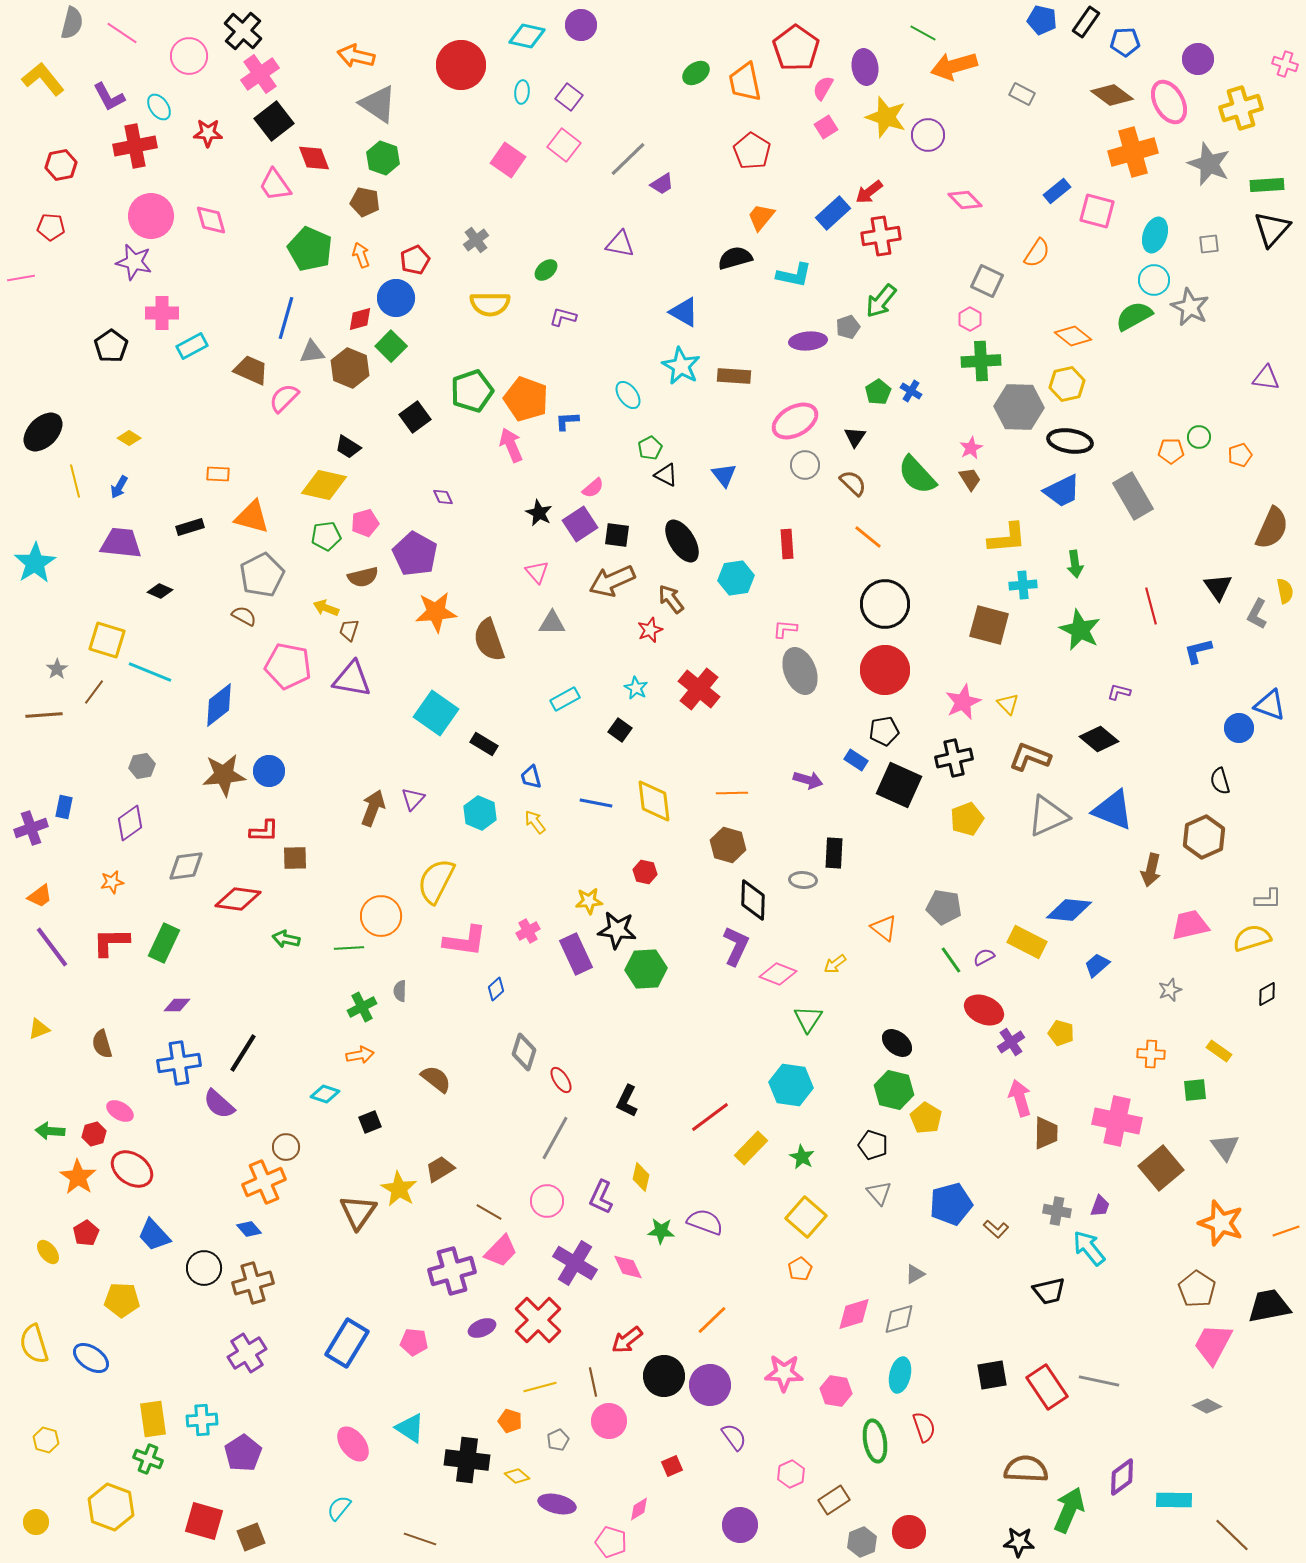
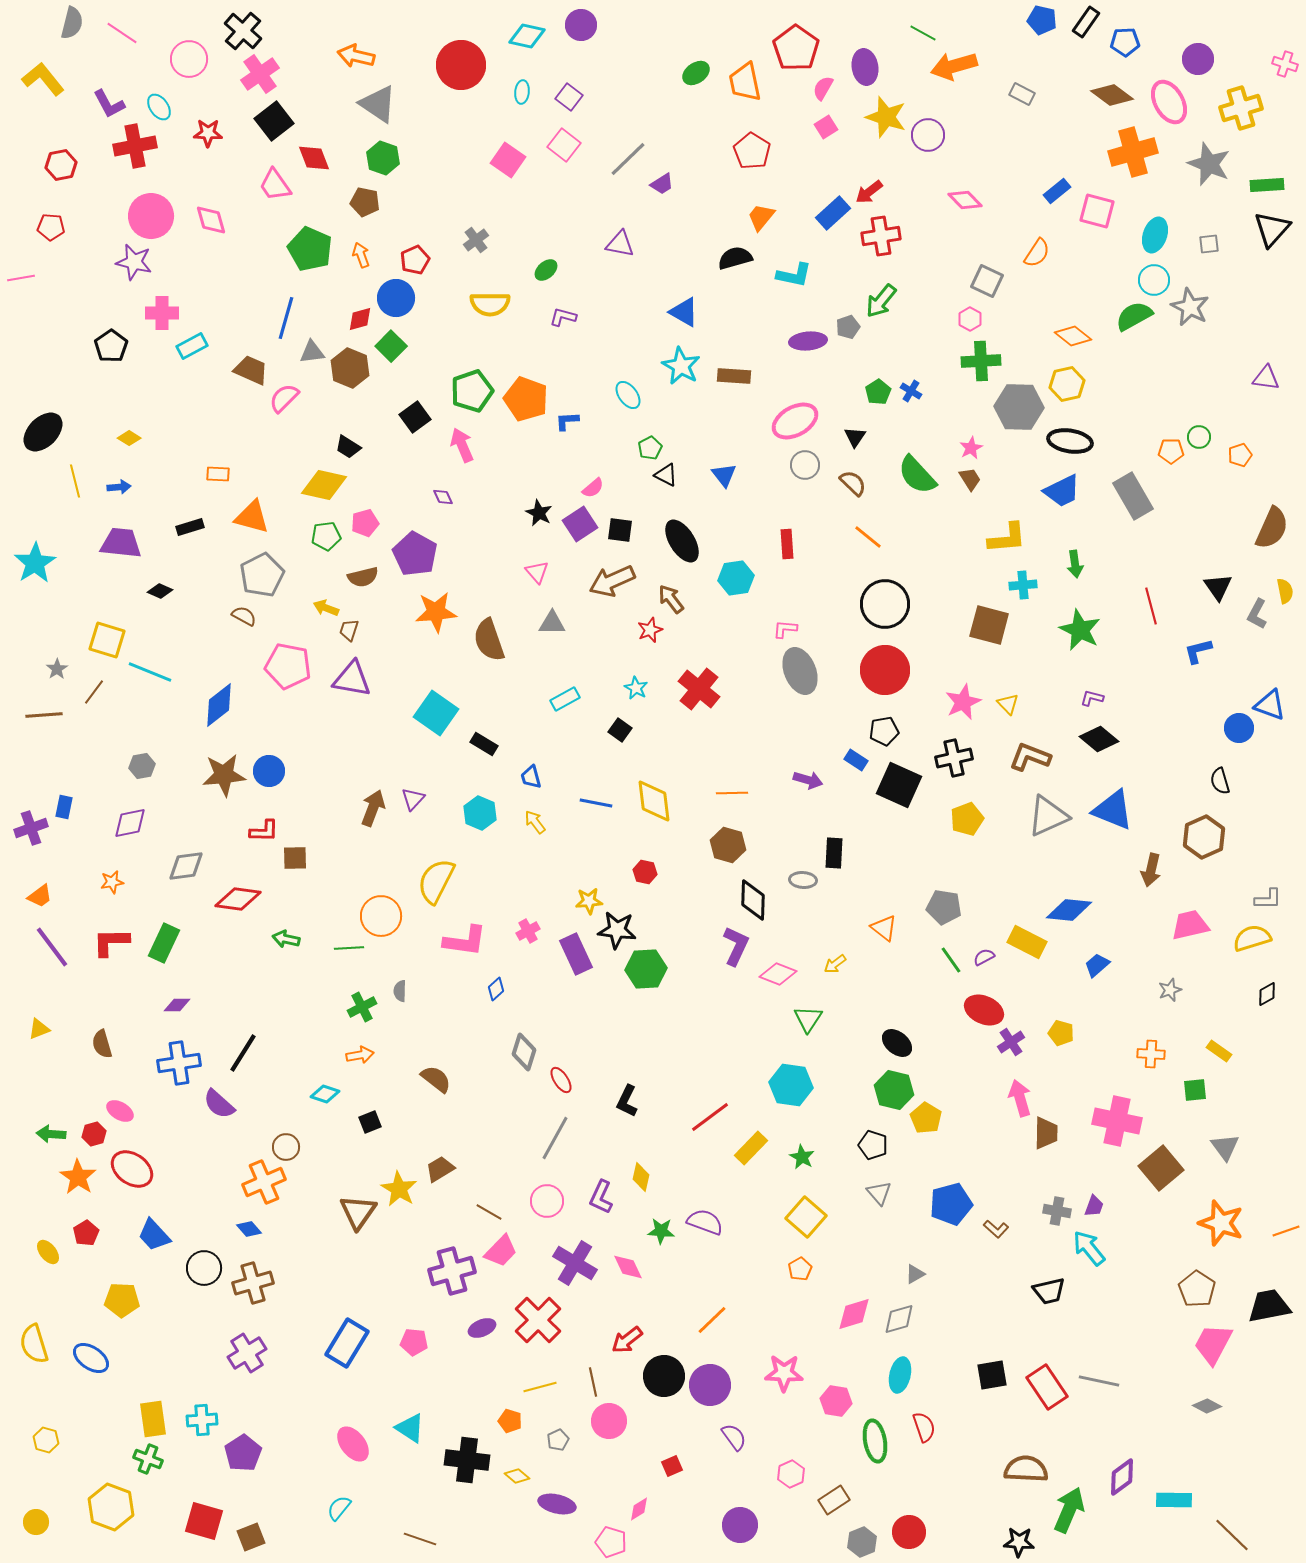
pink circle at (189, 56): moved 3 px down
purple L-shape at (109, 97): moved 7 px down
pink arrow at (511, 445): moved 49 px left
blue arrow at (119, 487): rotated 125 degrees counterclockwise
black square at (617, 535): moved 3 px right, 5 px up
purple L-shape at (1119, 692): moved 27 px left, 6 px down
purple diamond at (130, 823): rotated 24 degrees clockwise
green arrow at (50, 1131): moved 1 px right, 3 px down
purple trapezoid at (1100, 1206): moved 6 px left
pink hexagon at (836, 1391): moved 10 px down
